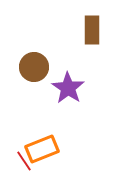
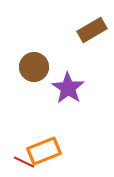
brown rectangle: rotated 60 degrees clockwise
orange rectangle: moved 2 px right, 2 px down
red line: moved 1 px down; rotated 30 degrees counterclockwise
